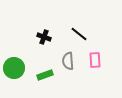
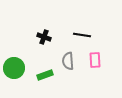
black line: moved 3 px right, 1 px down; rotated 30 degrees counterclockwise
